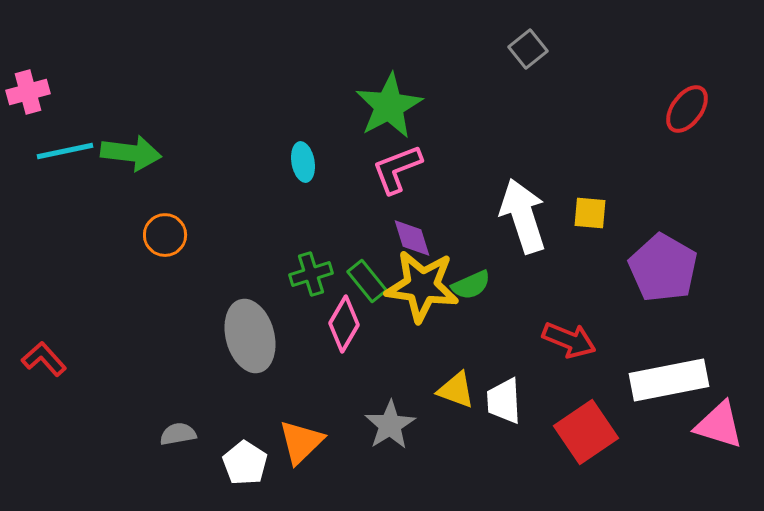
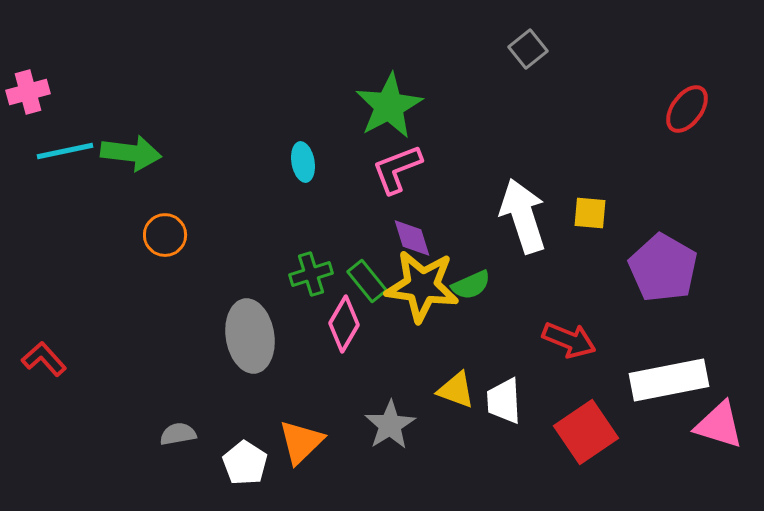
gray ellipse: rotated 6 degrees clockwise
